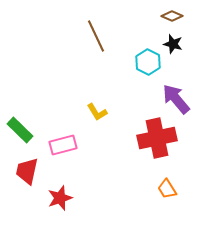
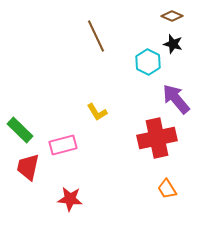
red trapezoid: moved 1 px right, 4 px up
red star: moved 10 px right, 1 px down; rotated 25 degrees clockwise
